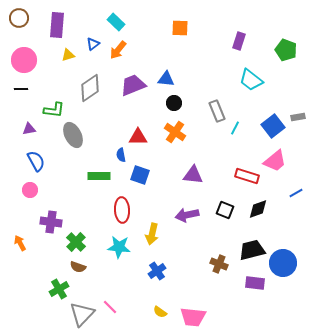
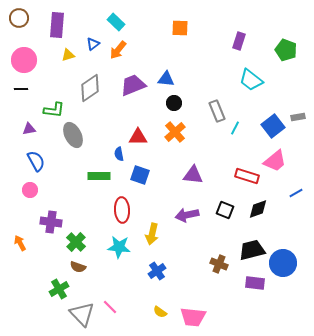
orange cross at (175, 132): rotated 15 degrees clockwise
blue semicircle at (121, 155): moved 2 px left, 1 px up
gray triangle at (82, 314): rotated 28 degrees counterclockwise
